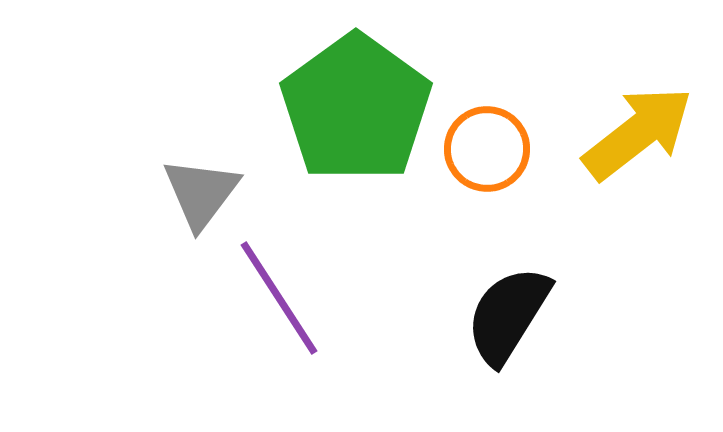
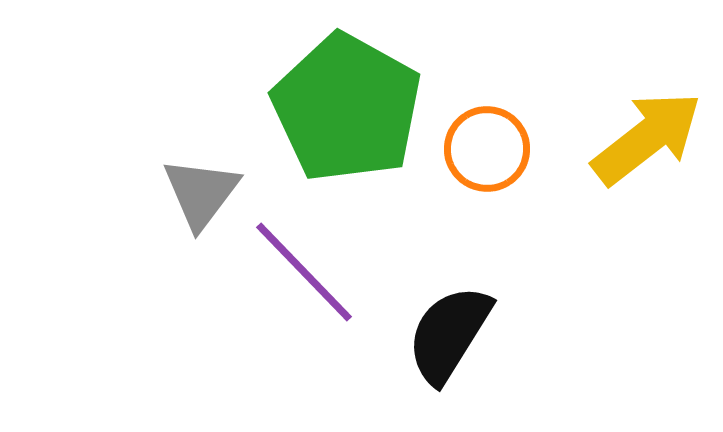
green pentagon: moved 9 px left; rotated 7 degrees counterclockwise
yellow arrow: moved 9 px right, 5 px down
purple line: moved 25 px right, 26 px up; rotated 11 degrees counterclockwise
black semicircle: moved 59 px left, 19 px down
